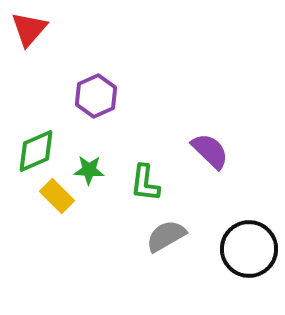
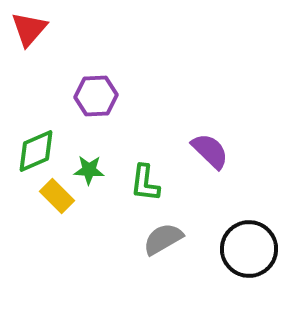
purple hexagon: rotated 21 degrees clockwise
gray semicircle: moved 3 px left, 3 px down
